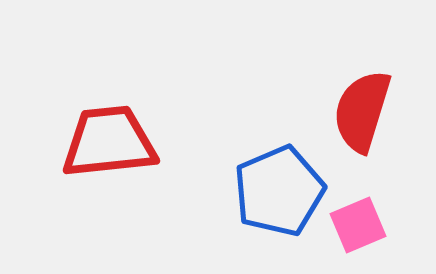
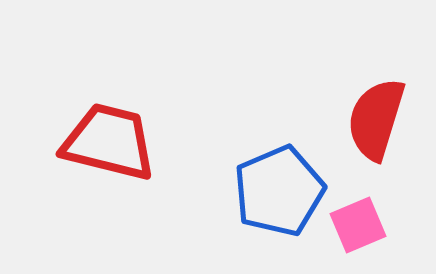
red semicircle: moved 14 px right, 8 px down
red trapezoid: rotated 20 degrees clockwise
